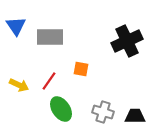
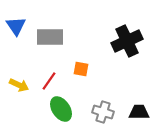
black trapezoid: moved 4 px right, 4 px up
